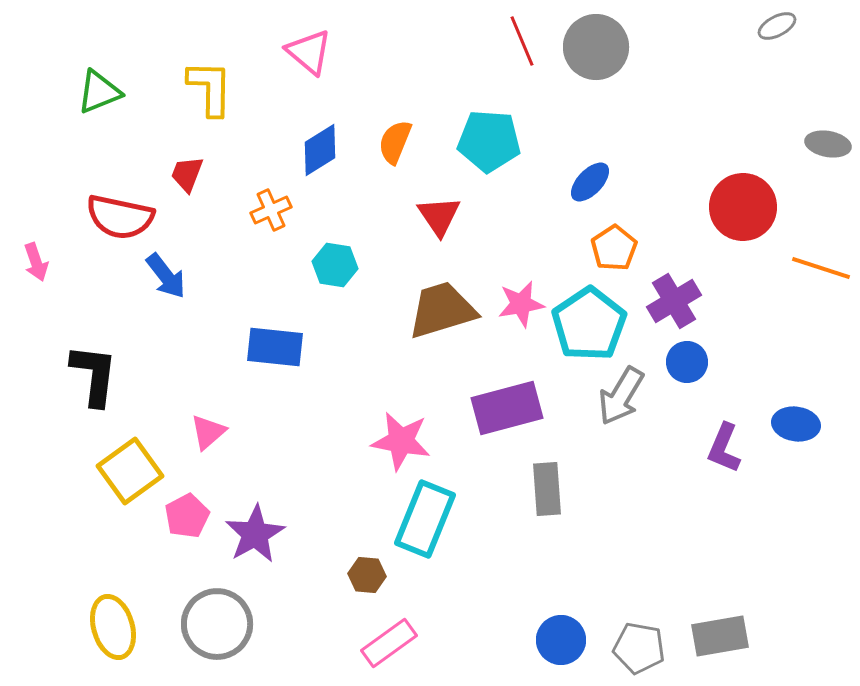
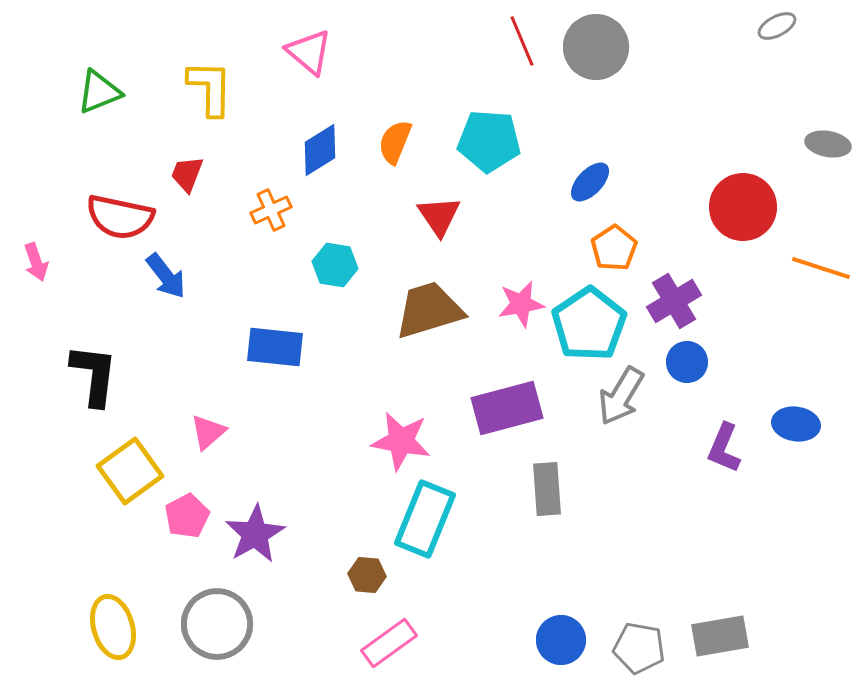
brown trapezoid at (442, 310): moved 13 px left
